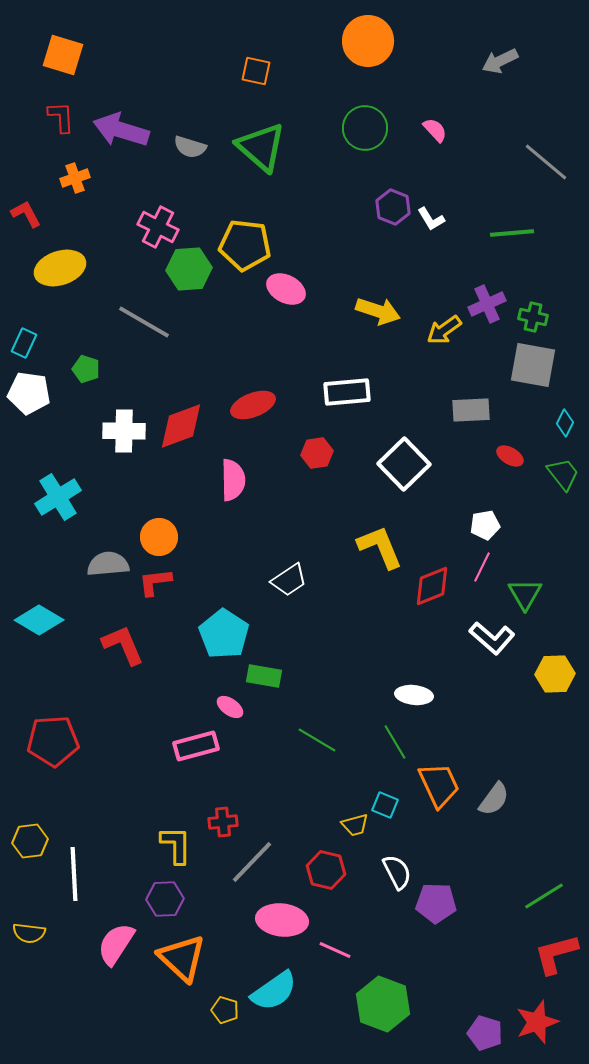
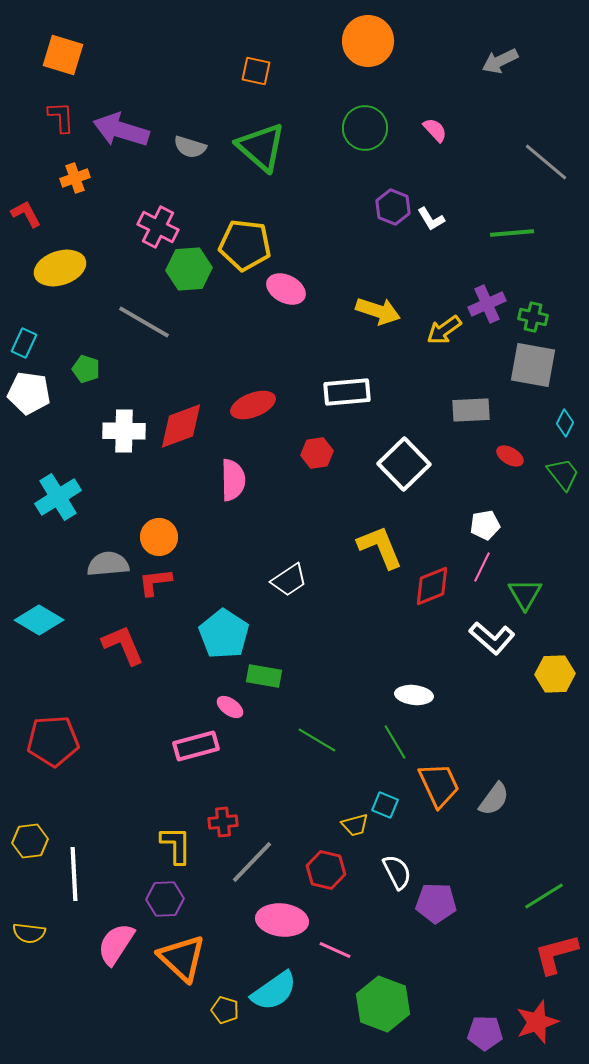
purple pentagon at (485, 1033): rotated 16 degrees counterclockwise
